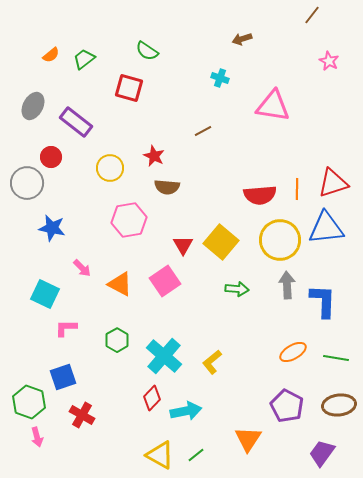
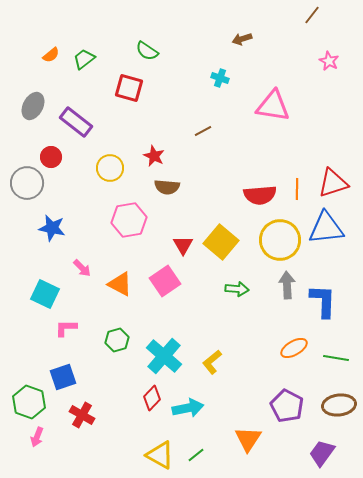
green hexagon at (117, 340): rotated 15 degrees clockwise
orange ellipse at (293, 352): moved 1 px right, 4 px up
cyan arrow at (186, 411): moved 2 px right, 3 px up
pink arrow at (37, 437): rotated 36 degrees clockwise
